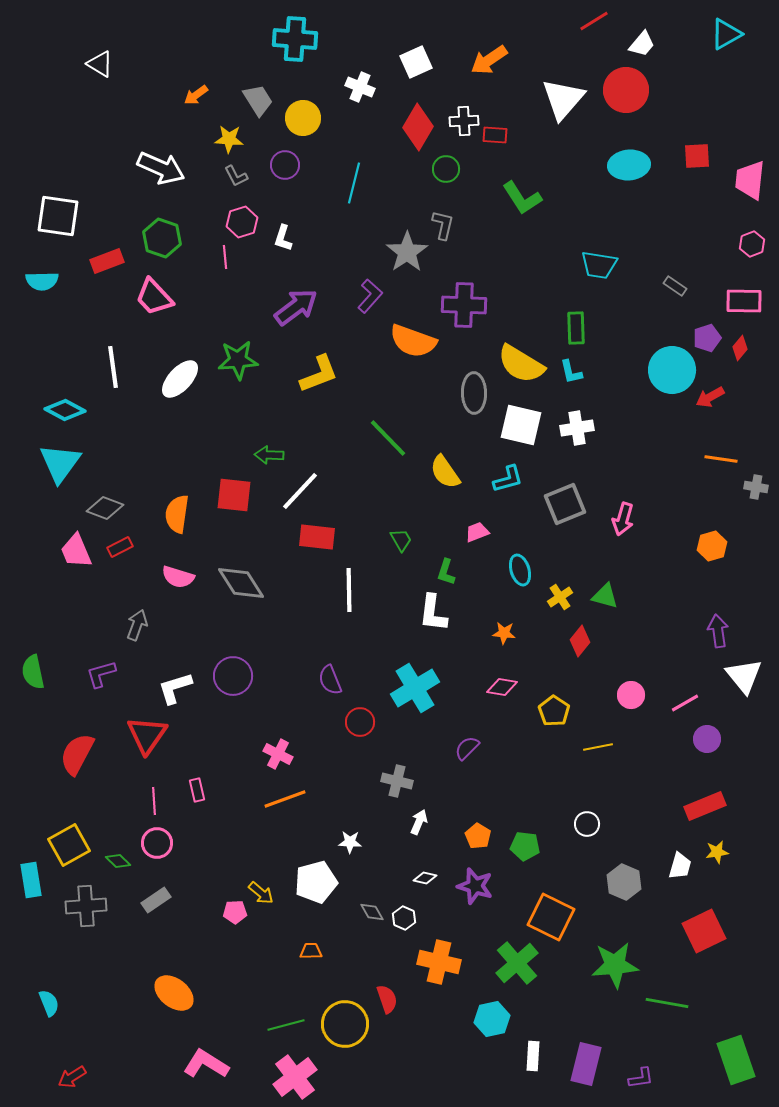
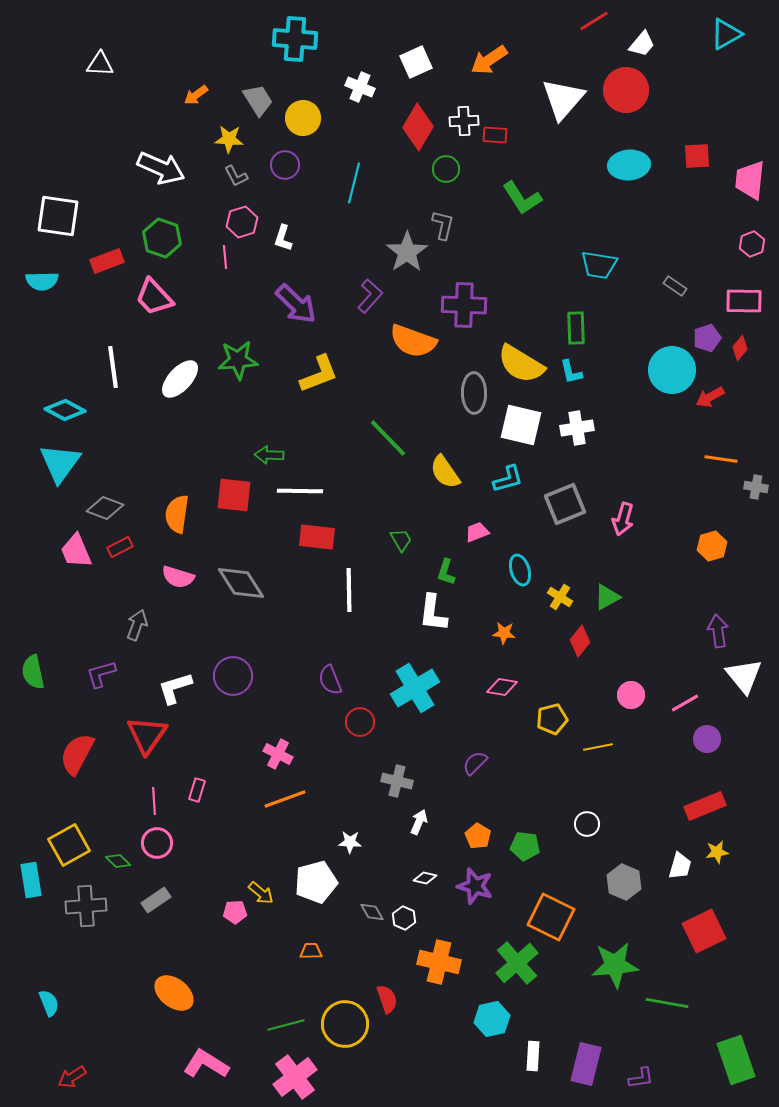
white triangle at (100, 64): rotated 28 degrees counterclockwise
purple arrow at (296, 307): moved 3 px up; rotated 81 degrees clockwise
white line at (300, 491): rotated 48 degrees clockwise
green triangle at (605, 596): moved 2 px right, 1 px down; rotated 44 degrees counterclockwise
yellow cross at (560, 597): rotated 25 degrees counterclockwise
yellow pentagon at (554, 711): moved 2 px left, 8 px down; rotated 24 degrees clockwise
purple semicircle at (467, 748): moved 8 px right, 15 px down
pink rectangle at (197, 790): rotated 30 degrees clockwise
